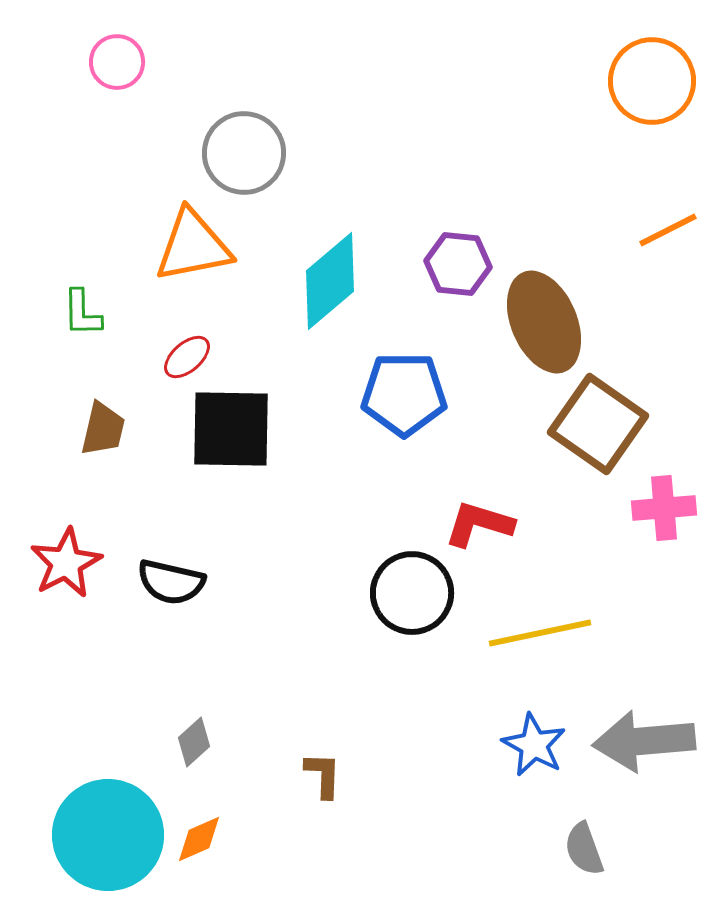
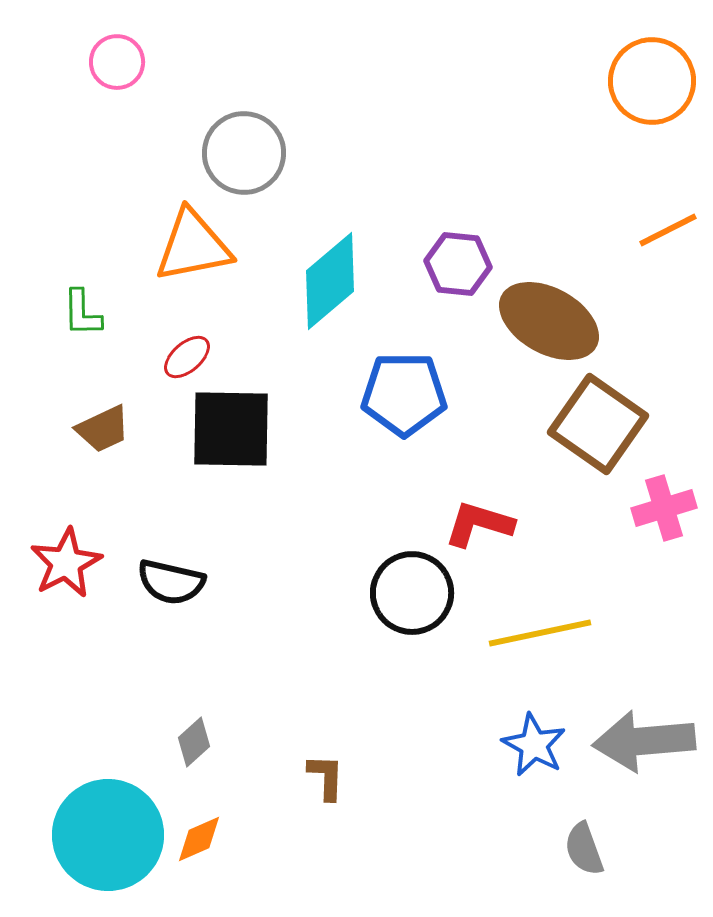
brown ellipse: moved 5 px right, 1 px up; rotated 38 degrees counterclockwise
brown trapezoid: rotated 52 degrees clockwise
pink cross: rotated 12 degrees counterclockwise
brown L-shape: moved 3 px right, 2 px down
